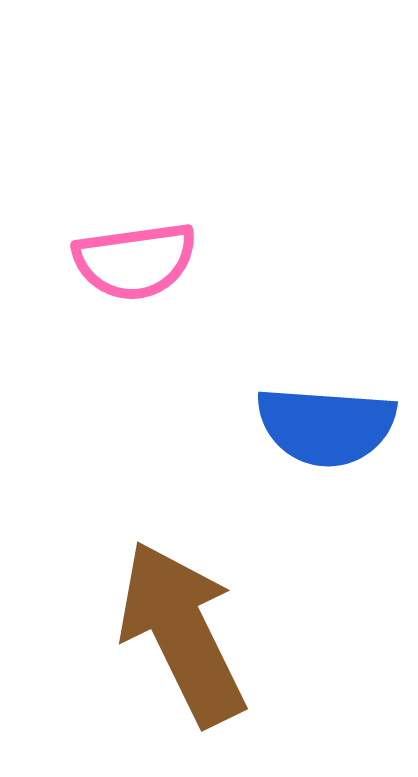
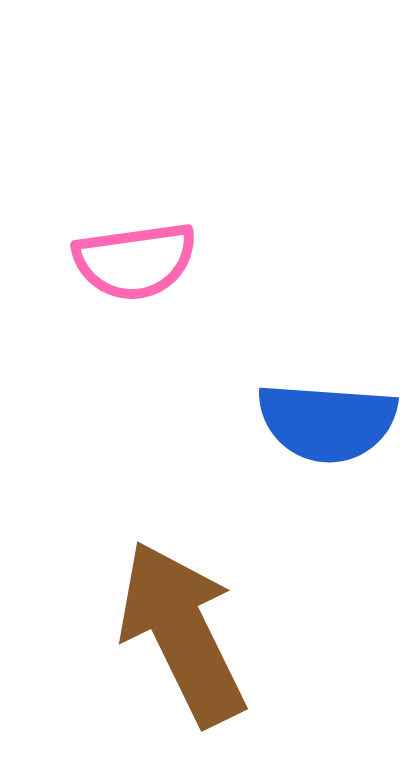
blue semicircle: moved 1 px right, 4 px up
